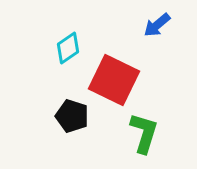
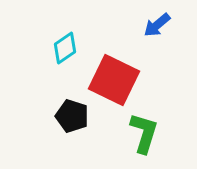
cyan diamond: moved 3 px left
